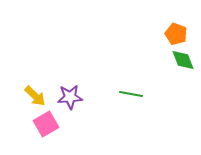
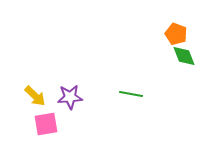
green diamond: moved 1 px right, 4 px up
pink square: rotated 20 degrees clockwise
